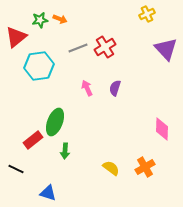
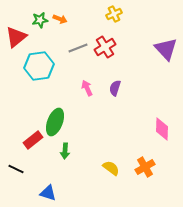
yellow cross: moved 33 px left
